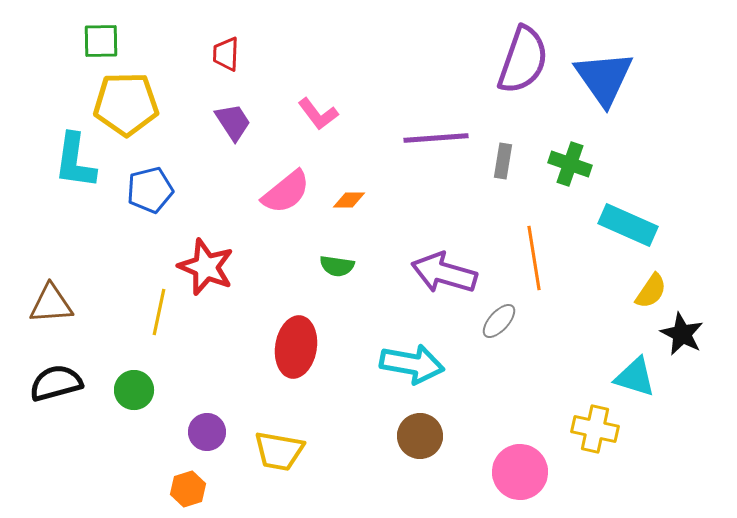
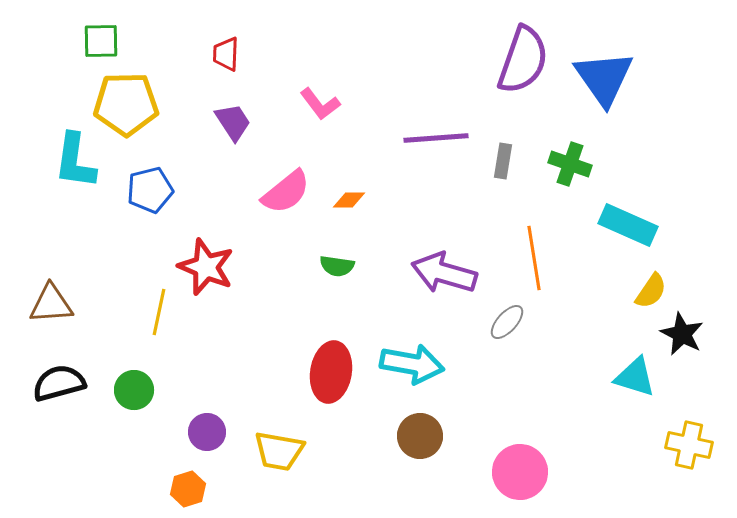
pink L-shape: moved 2 px right, 10 px up
gray ellipse: moved 8 px right, 1 px down
red ellipse: moved 35 px right, 25 px down
black semicircle: moved 3 px right
yellow cross: moved 94 px right, 16 px down
